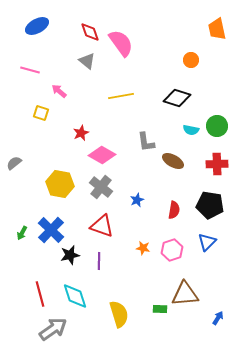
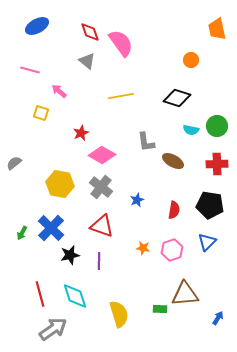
blue cross: moved 2 px up
